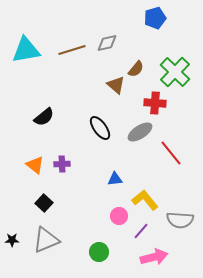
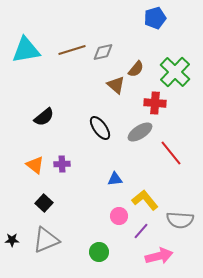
gray diamond: moved 4 px left, 9 px down
pink arrow: moved 5 px right, 1 px up
